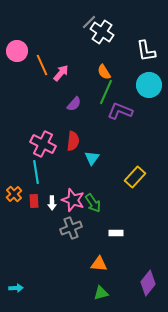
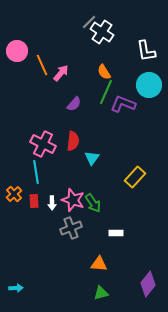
purple L-shape: moved 3 px right, 7 px up
purple diamond: moved 1 px down
